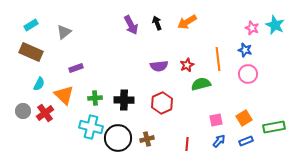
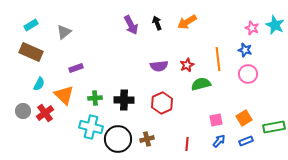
black circle: moved 1 px down
